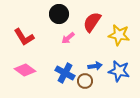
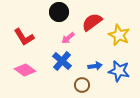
black circle: moved 2 px up
red semicircle: rotated 20 degrees clockwise
yellow star: rotated 15 degrees clockwise
blue cross: moved 3 px left, 12 px up; rotated 12 degrees clockwise
brown circle: moved 3 px left, 4 px down
